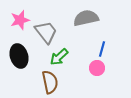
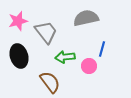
pink star: moved 2 px left, 1 px down
green arrow: moved 6 px right; rotated 36 degrees clockwise
pink circle: moved 8 px left, 2 px up
brown semicircle: rotated 25 degrees counterclockwise
